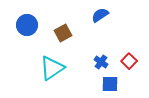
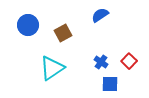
blue circle: moved 1 px right
